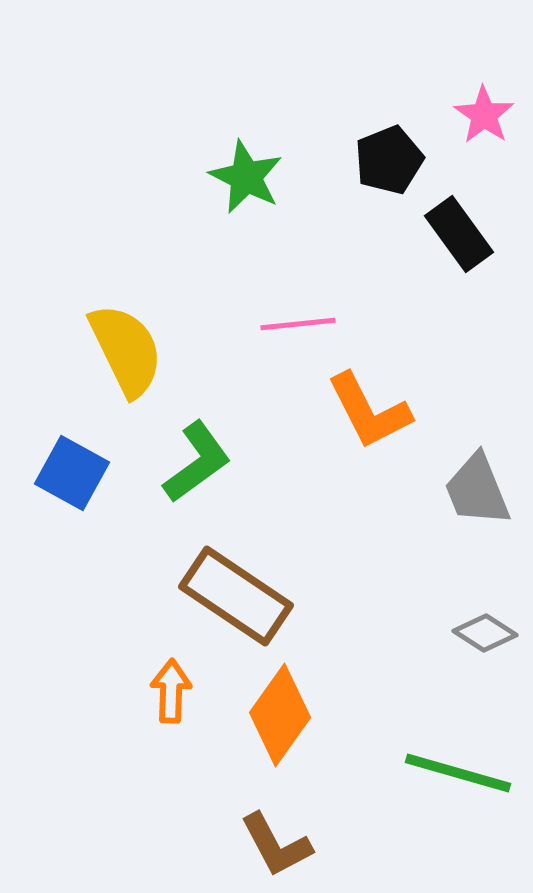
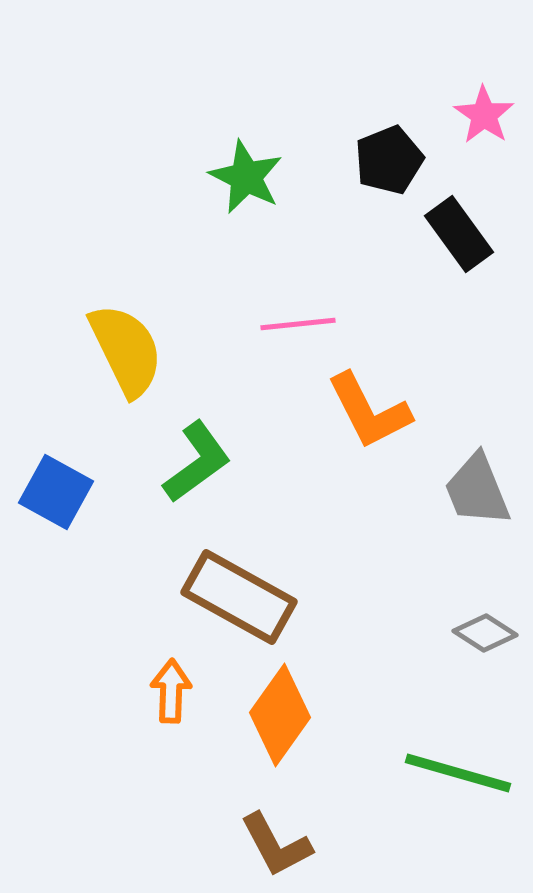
blue square: moved 16 px left, 19 px down
brown rectangle: moved 3 px right, 1 px down; rotated 5 degrees counterclockwise
